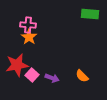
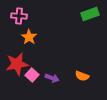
green rectangle: rotated 24 degrees counterclockwise
pink cross: moved 9 px left, 9 px up
red star: moved 1 px up
orange semicircle: rotated 24 degrees counterclockwise
